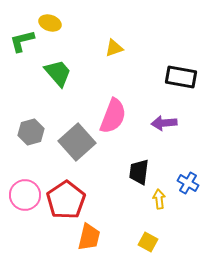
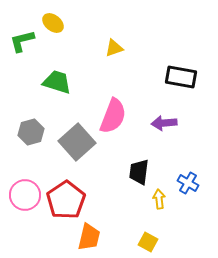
yellow ellipse: moved 3 px right; rotated 20 degrees clockwise
green trapezoid: moved 1 px left, 9 px down; rotated 32 degrees counterclockwise
